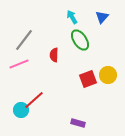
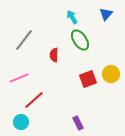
blue triangle: moved 4 px right, 3 px up
pink line: moved 14 px down
yellow circle: moved 3 px right, 1 px up
cyan circle: moved 12 px down
purple rectangle: rotated 48 degrees clockwise
